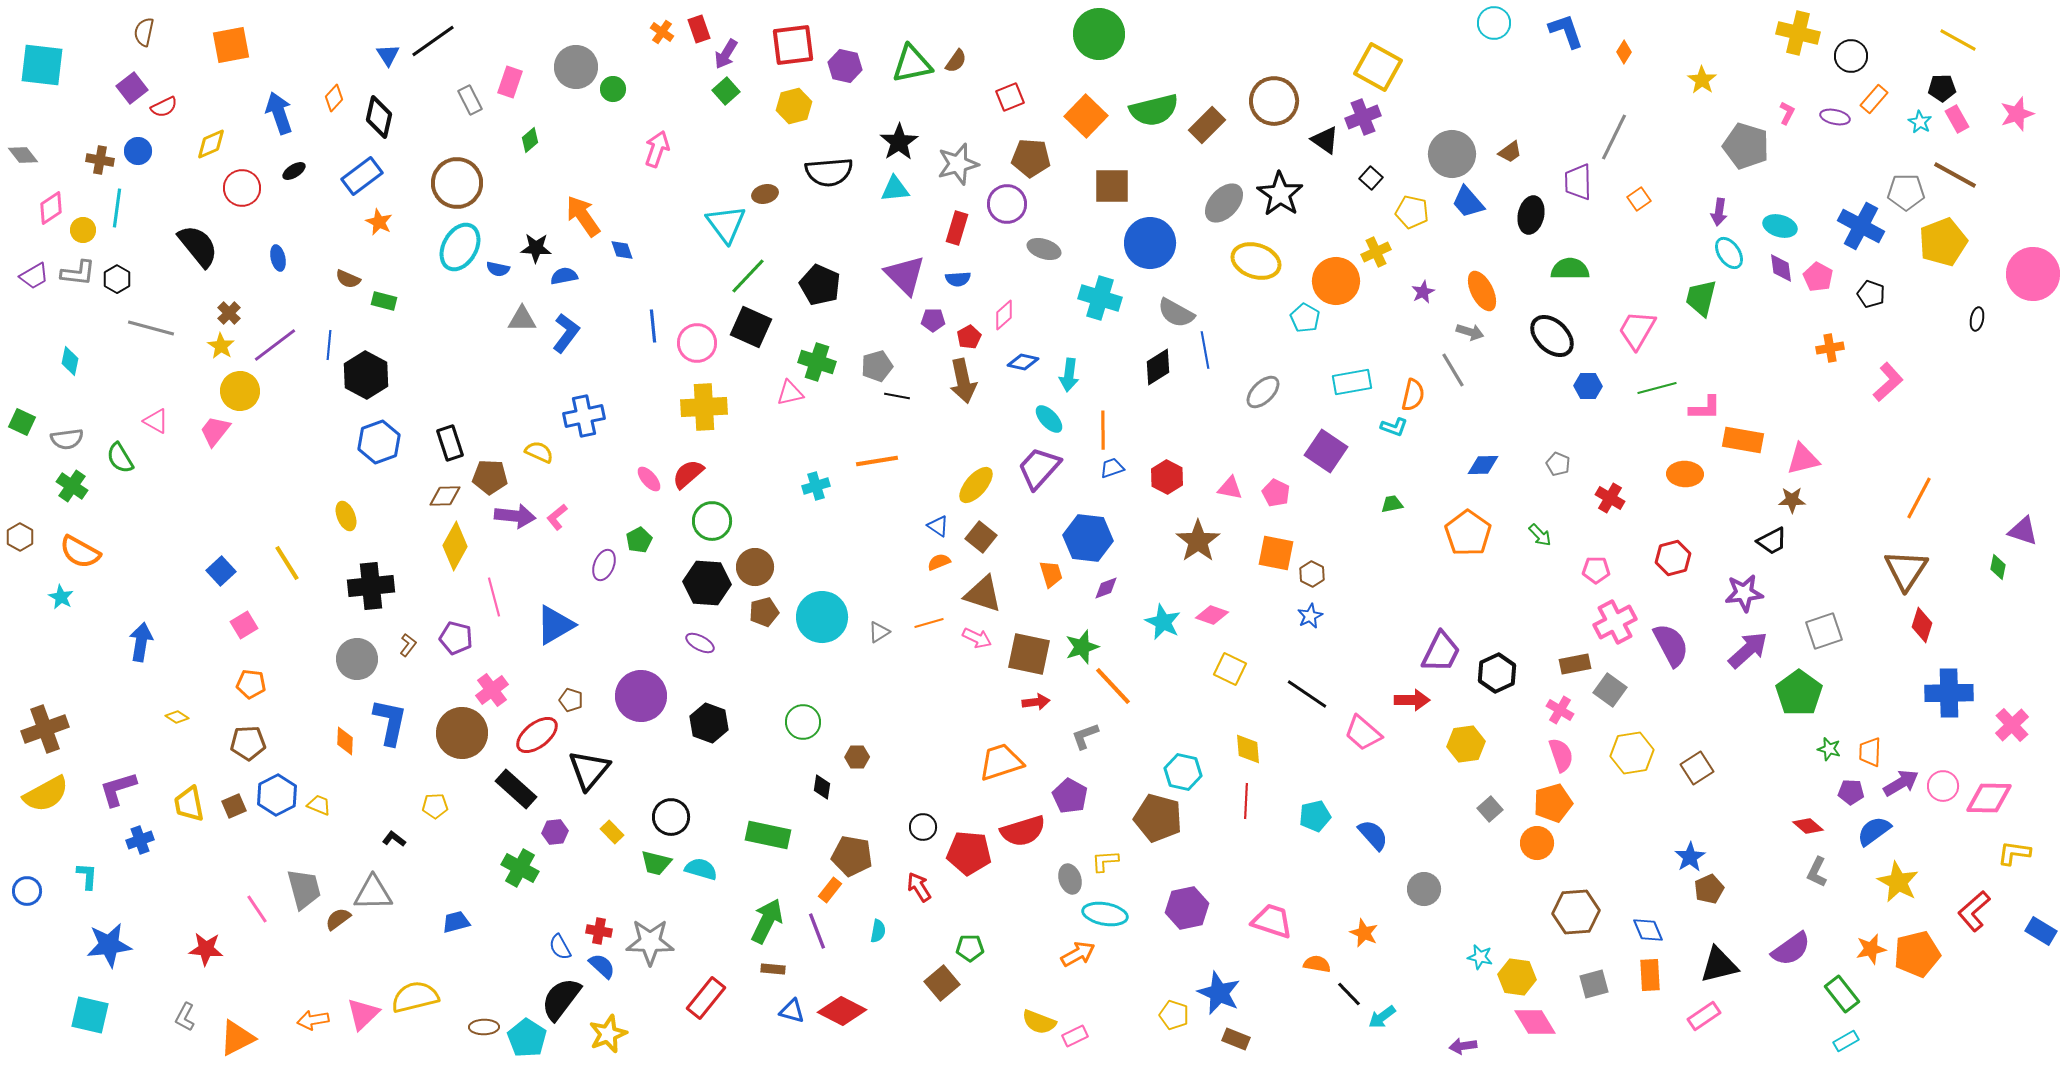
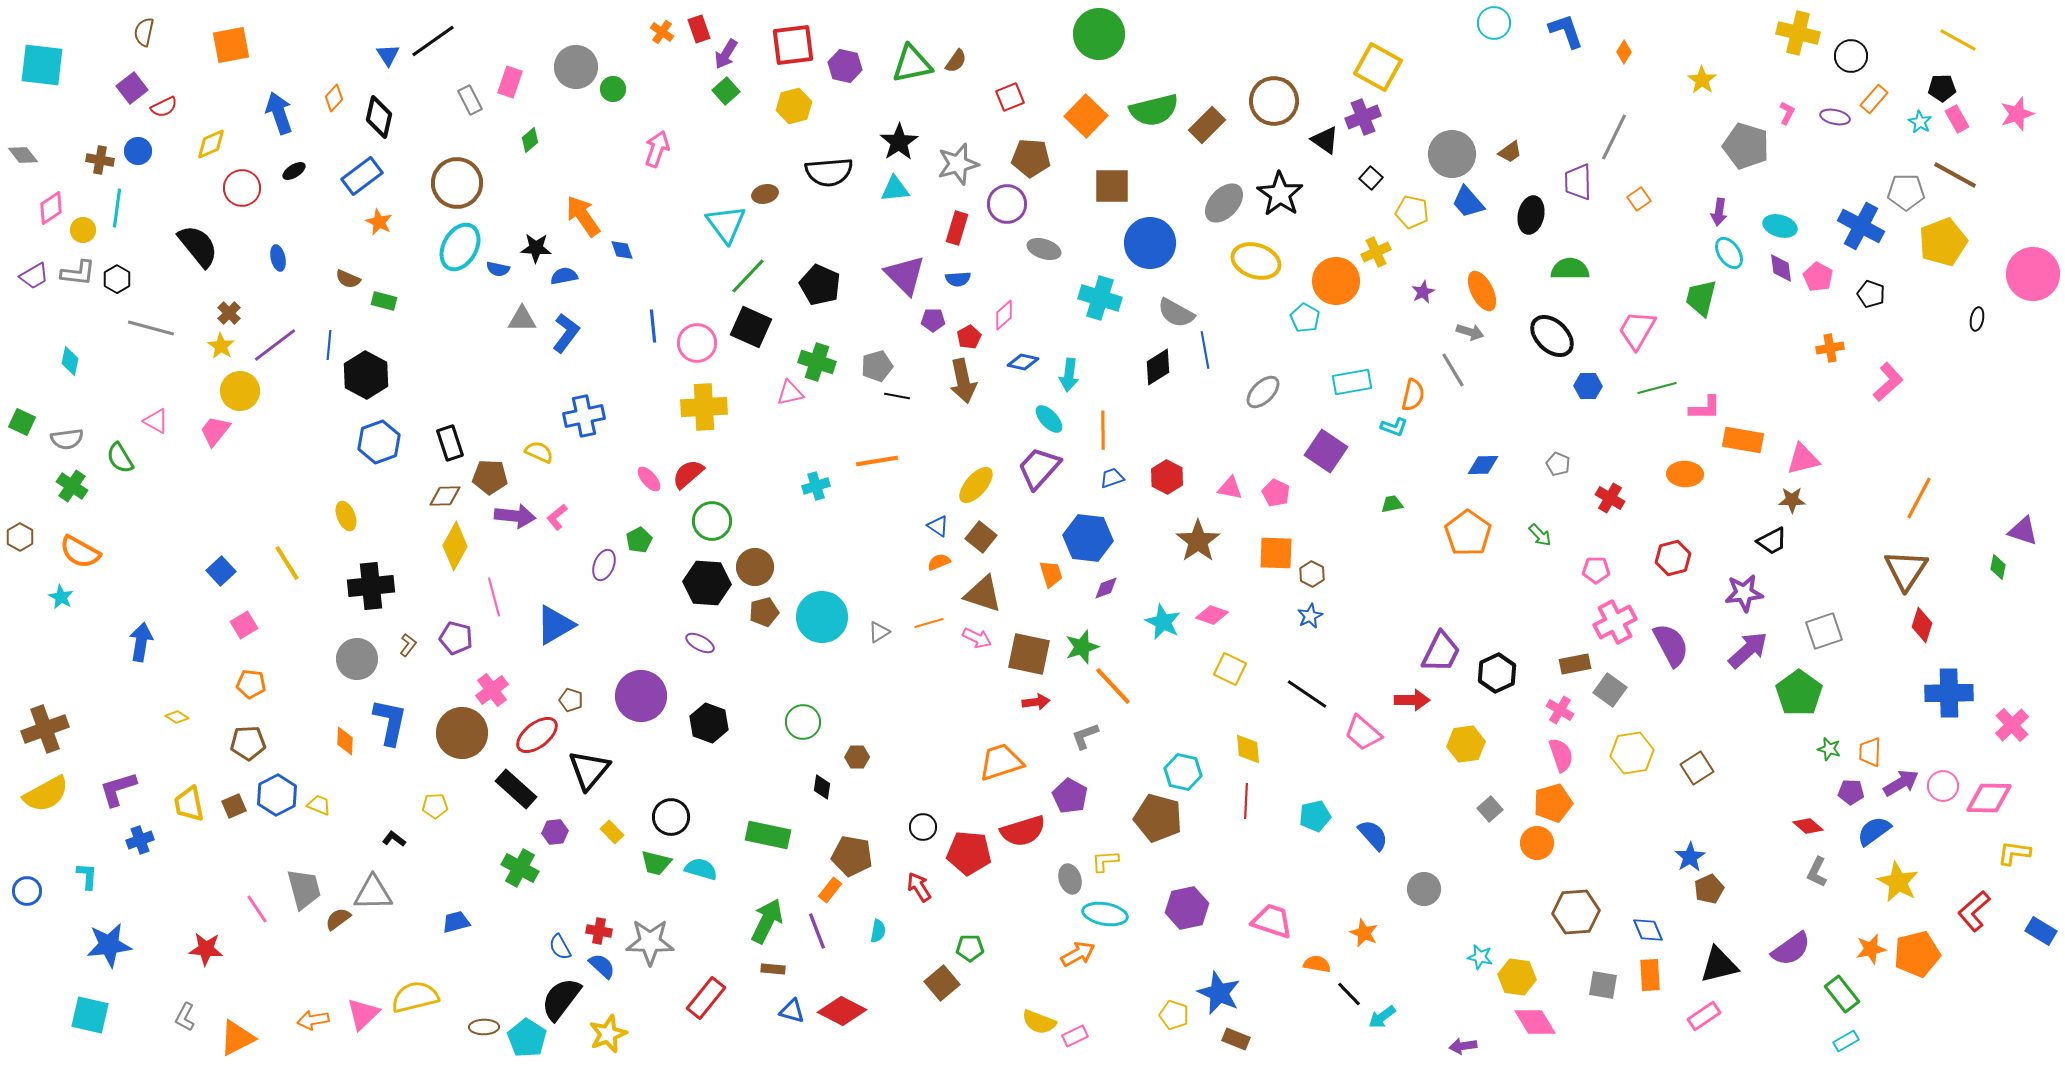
blue trapezoid at (1112, 468): moved 10 px down
orange square at (1276, 553): rotated 9 degrees counterclockwise
gray square at (1594, 984): moved 9 px right, 1 px down; rotated 24 degrees clockwise
